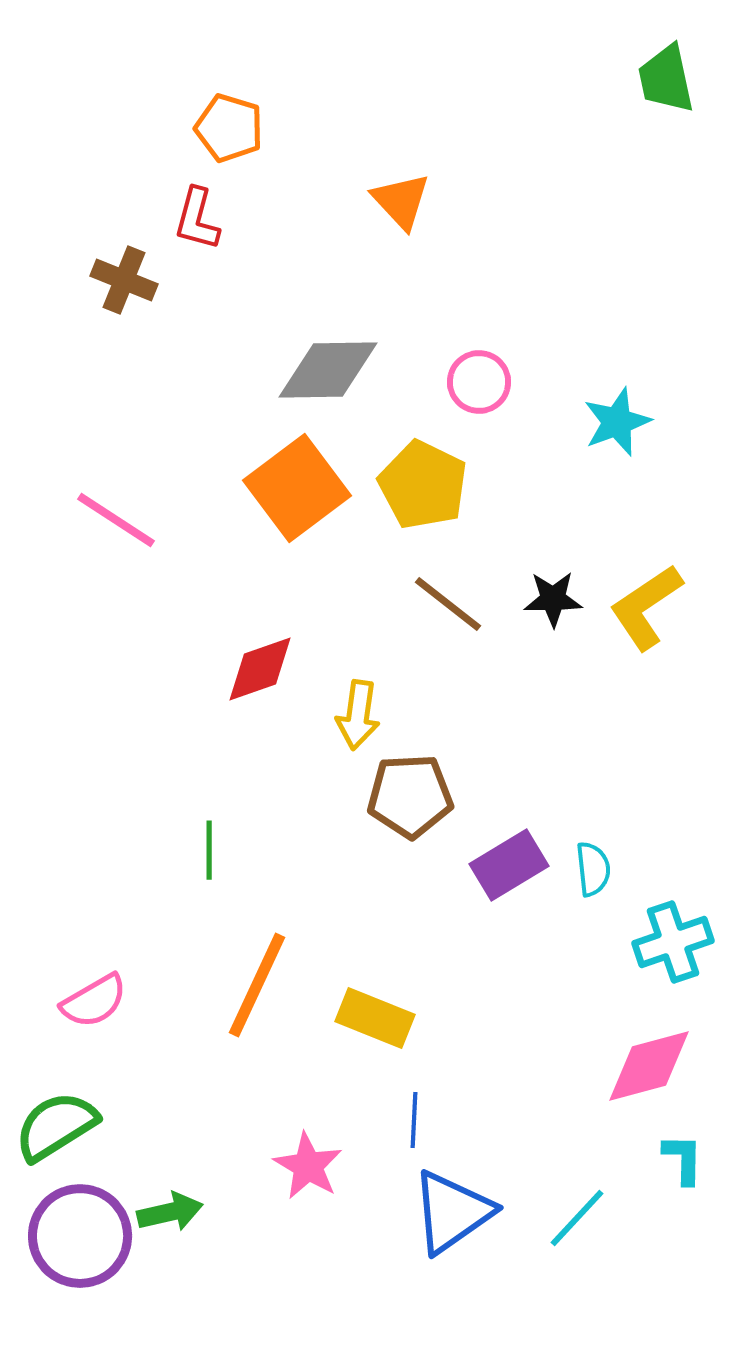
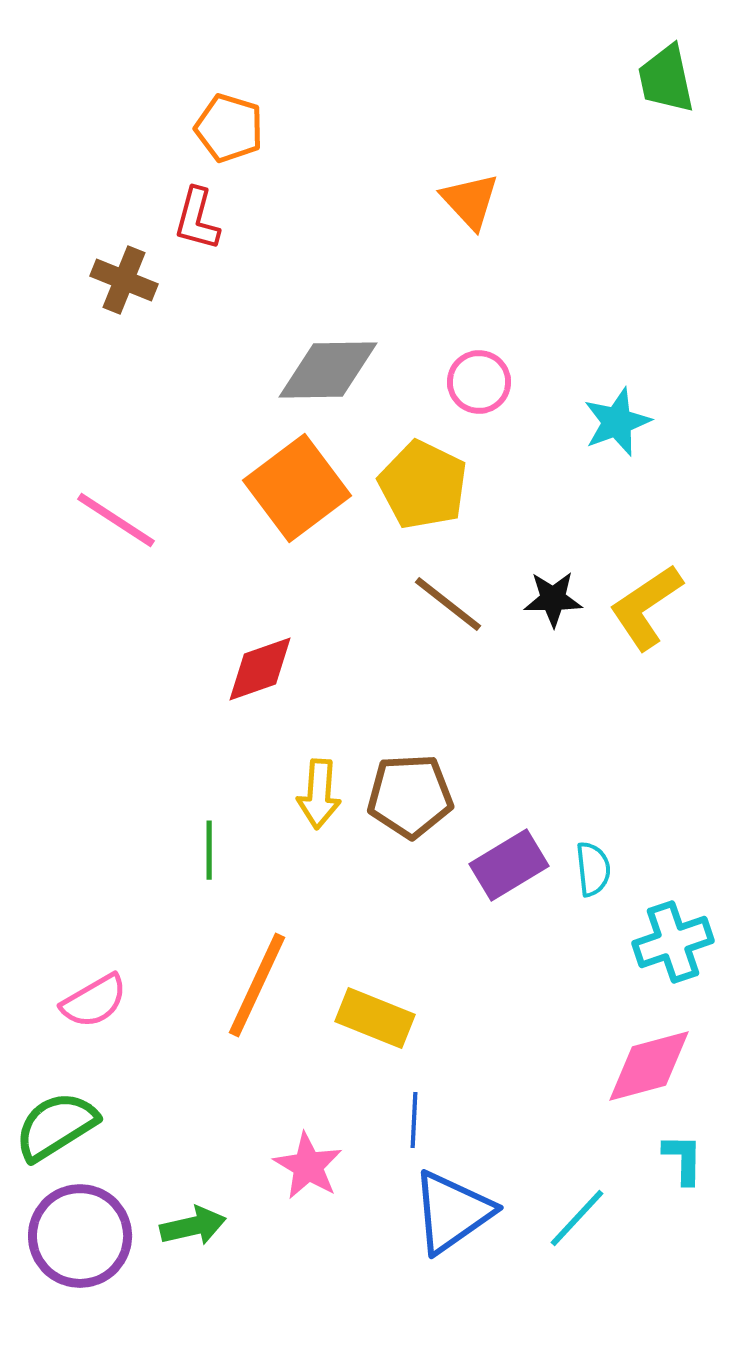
orange triangle: moved 69 px right
yellow arrow: moved 39 px left, 79 px down; rotated 4 degrees counterclockwise
green arrow: moved 23 px right, 14 px down
